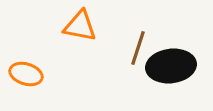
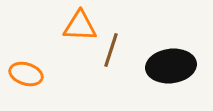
orange triangle: rotated 9 degrees counterclockwise
brown line: moved 27 px left, 2 px down
